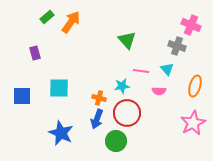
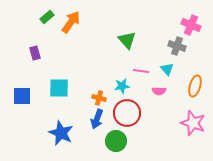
pink star: rotated 25 degrees counterclockwise
